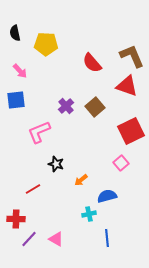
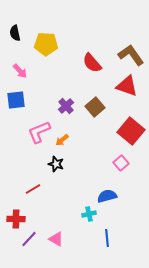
brown L-shape: moved 1 px left, 1 px up; rotated 12 degrees counterclockwise
red square: rotated 24 degrees counterclockwise
orange arrow: moved 19 px left, 40 px up
